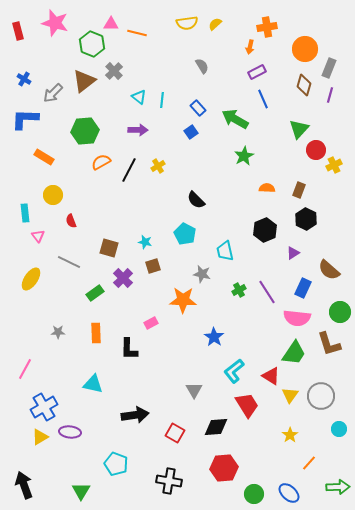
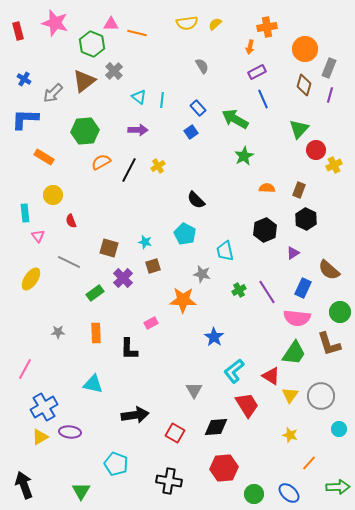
yellow star at (290, 435): rotated 21 degrees counterclockwise
